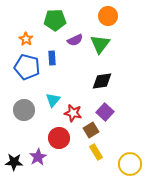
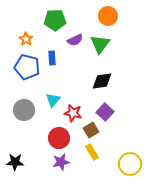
yellow rectangle: moved 4 px left
purple star: moved 23 px right, 5 px down; rotated 18 degrees clockwise
black star: moved 1 px right
